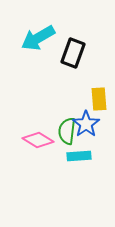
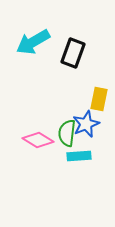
cyan arrow: moved 5 px left, 4 px down
yellow rectangle: rotated 15 degrees clockwise
blue star: rotated 12 degrees clockwise
green semicircle: moved 2 px down
